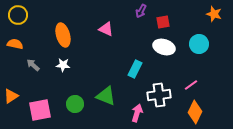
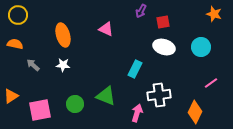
cyan circle: moved 2 px right, 3 px down
pink line: moved 20 px right, 2 px up
